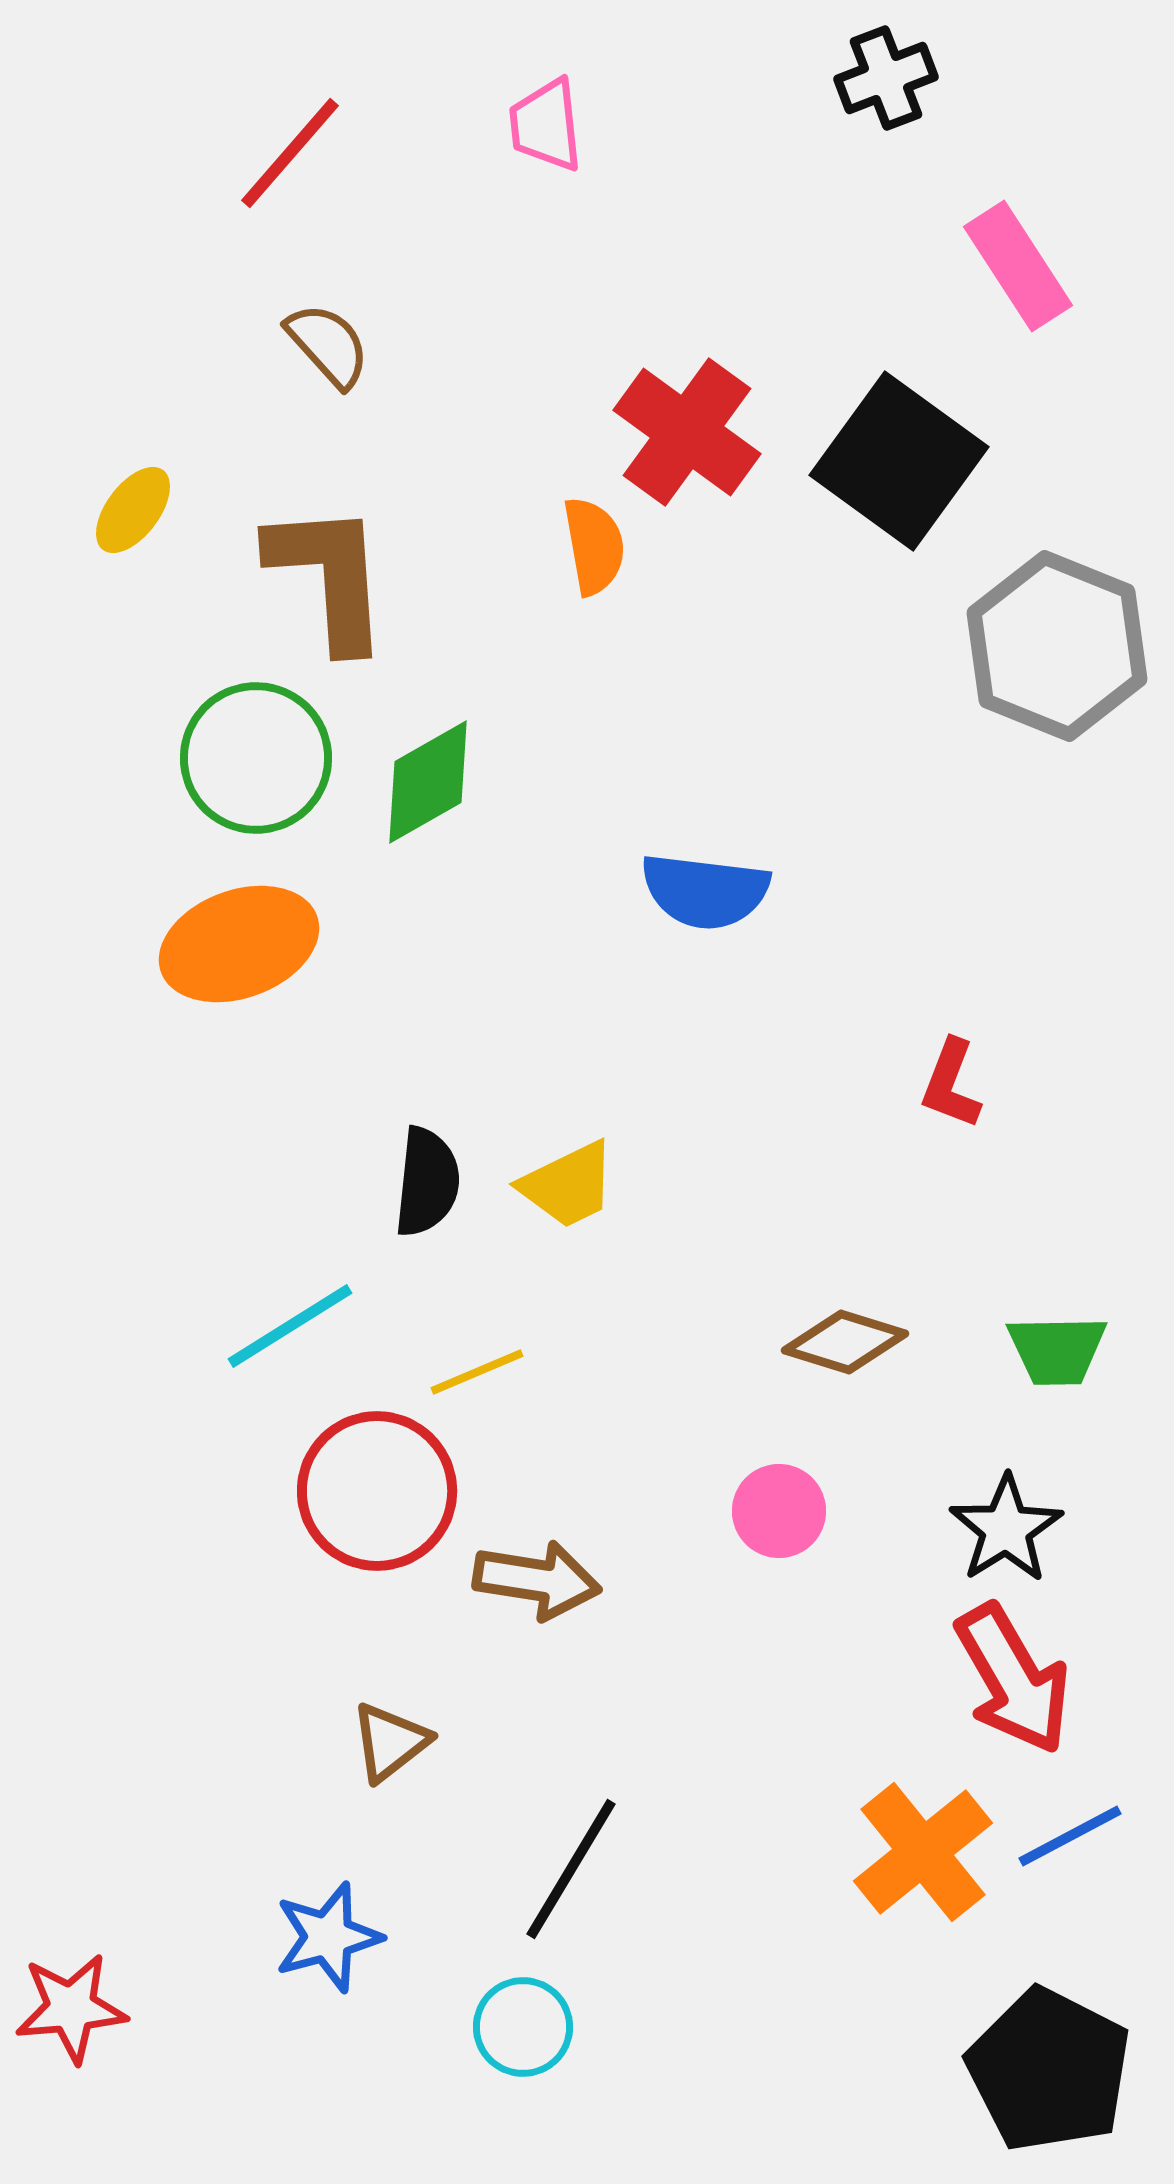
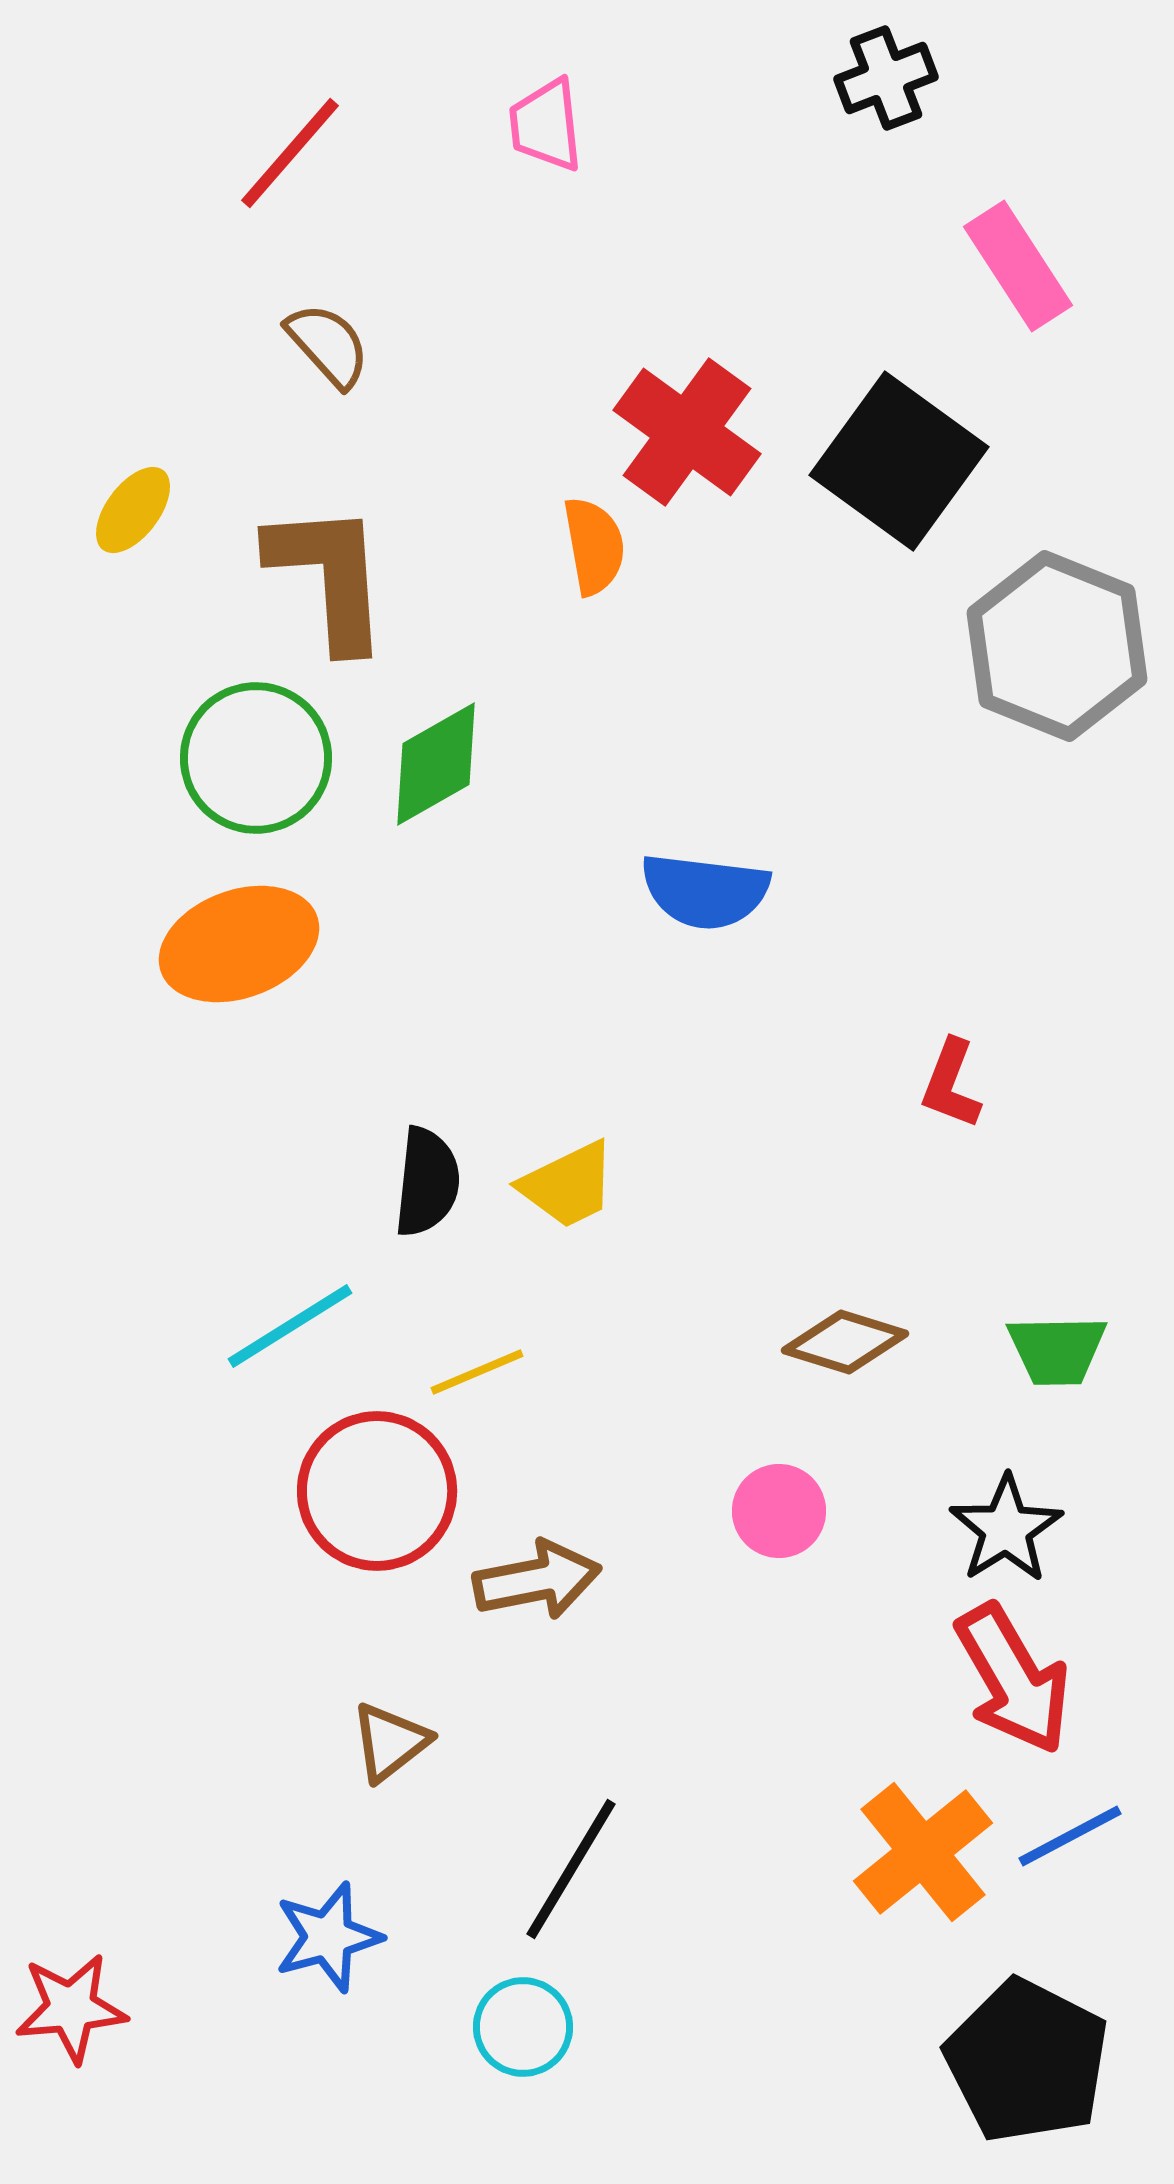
green diamond: moved 8 px right, 18 px up
brown arrow: rotated 20 degrees counterclockwise
black pentagon: moved 22 px left, 9 px up
